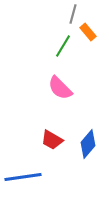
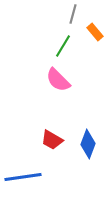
orange rectangle: moved 7 px right
pink semicircle: moved 2 px left, 8 px up
blue diamond: rotated 20 degrees counterclockwise
